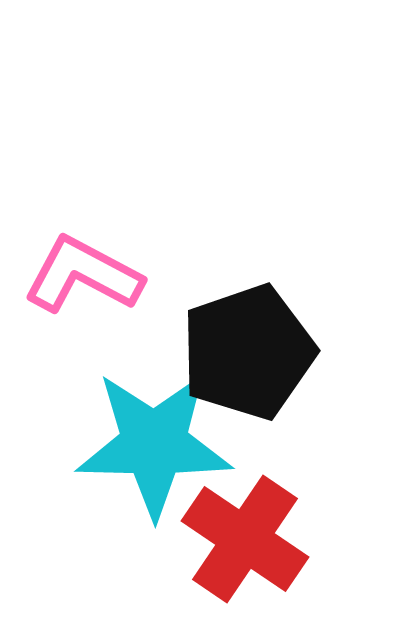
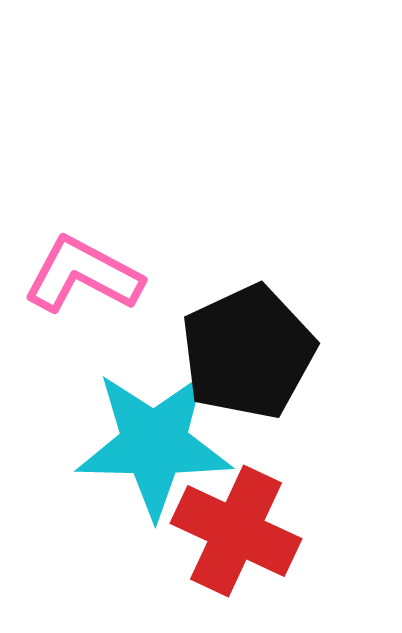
black pentagon: rotated 6 degrees counterclockwise
red cross: moved 9 px left, 8 px up; rotated 9 degrees counterclockwise
